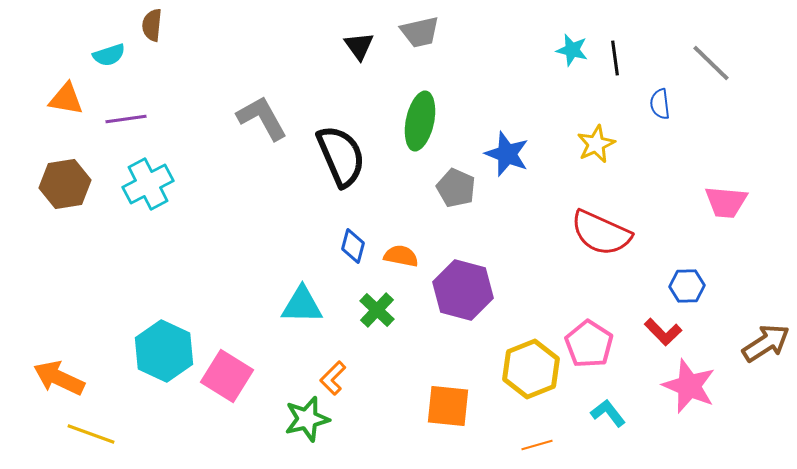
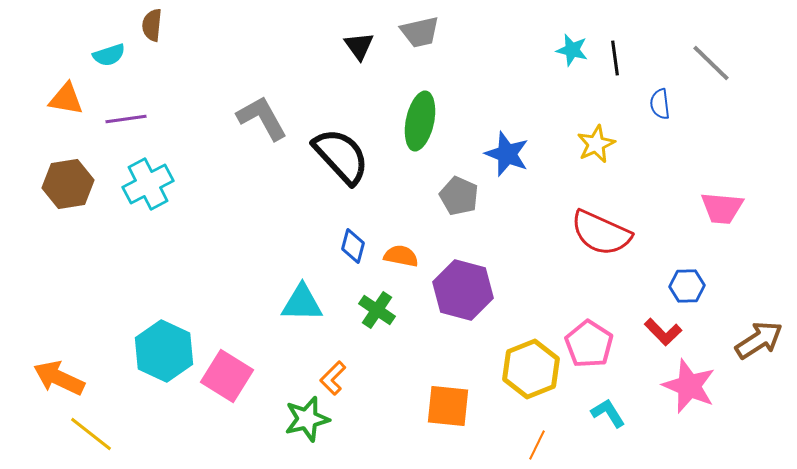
black semicircle: rotated 20 degrees counterclockwise
brown hexagon: moved 3 px right
gray pentagon: moved 3 px right, 8 px down
pink trapezoid: moved 4 px left, 6 px down
cyan triangle: moved 2 px up
green cross: rotated 9 degrees counterclockwise
brown arrow: moved 7 px left, 3 px up
cyan L-shape: rotated 6 degrees clockwise
yellow line: rotated 18 degrees clockwise
orange line: rotated 48 degrees counterclockwise
